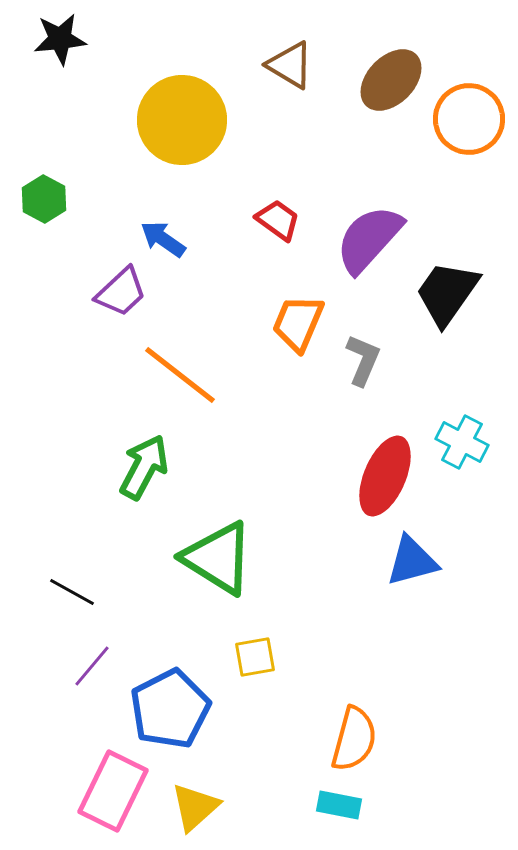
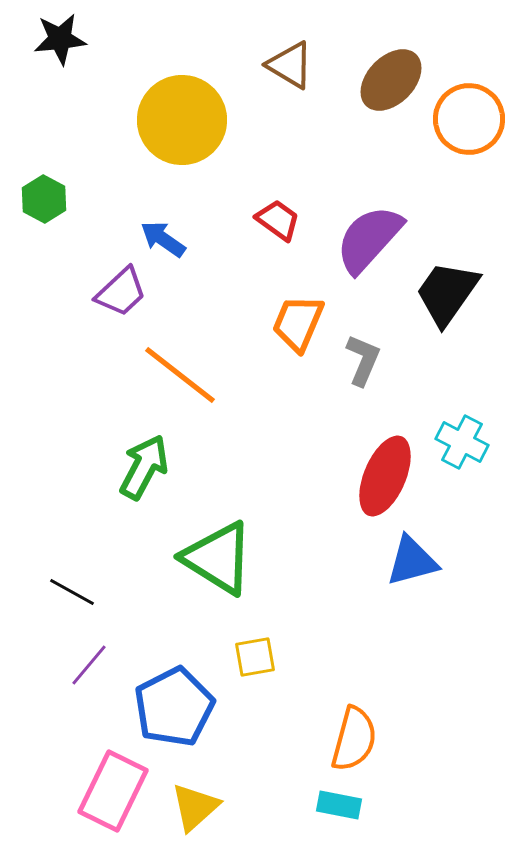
purple line: moved 3 px left, 1 px up
blue pentagon: moved 4 px right, 2 px up
